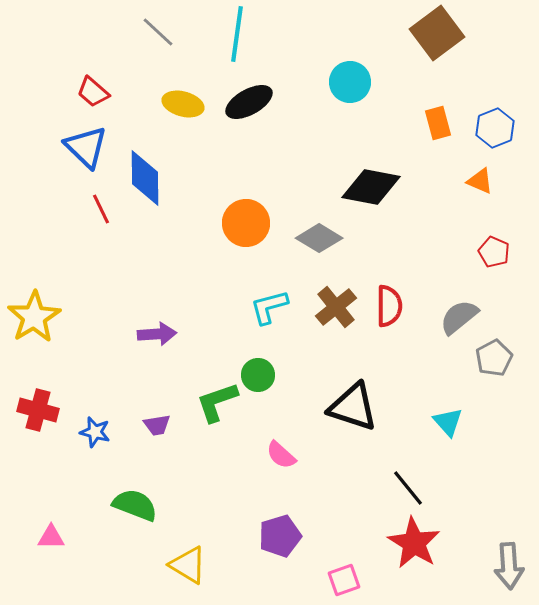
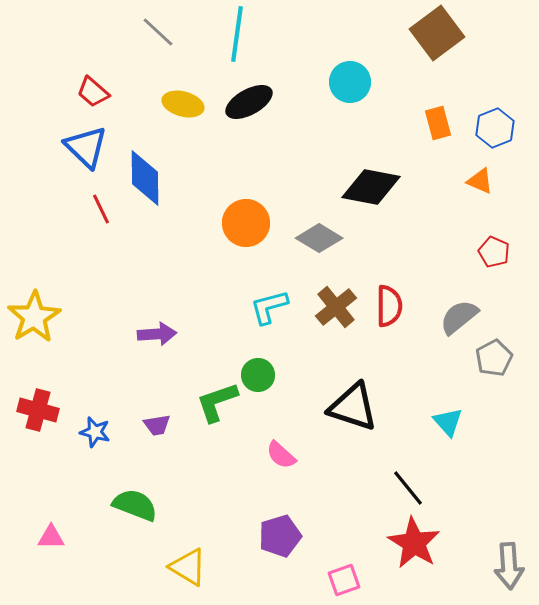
yellow triangle: moved 2 px down
